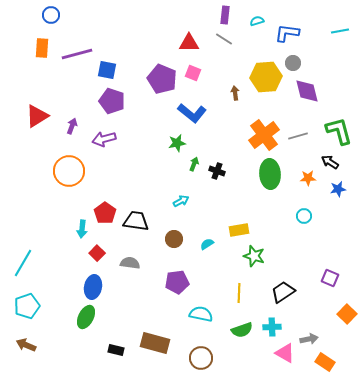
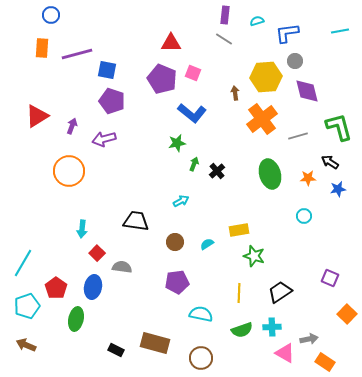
blue L-shape at (287, 33): rotated 15 degrees counterclockwise
red triangle at (189, 43): moved 18 px left
gray circle at (293, 63): moved 2 px right, 2 px up
green L-shape at (339, 131): moved 4 px up
orange cross at (264, 135): moved 2 px left, 16 px up
black cross at (217, 171): rotated 28 degrees clockwise
green ellipse at (270, 174): rotated 12 degrees counterclockwise
red pentagon at (105, 213): moved 49 px left, 75 px down
brown circle at (174, 239): moved 1 px right, 3 px down
gray semicircle at (130, 263): moved 8 px left, 4 px down
black trapezoid at (283, 292): moved 3 px left
green ellipse at (86, 317): moved 10 px left, 2 px down; rotated 15 degrees counterclockwise
black rectangle at (116, 350): rotated 14 degrees clockwise
